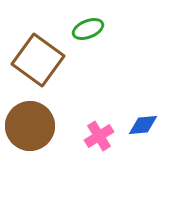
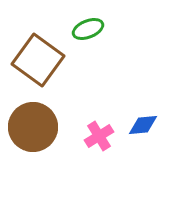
brown circle: moved 3 px right, 1 px down
